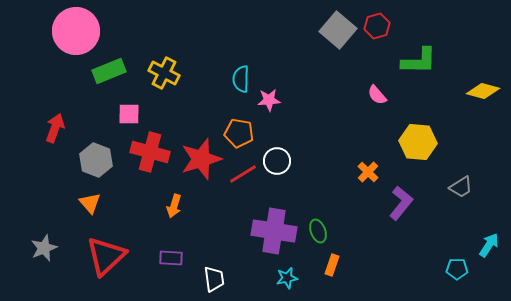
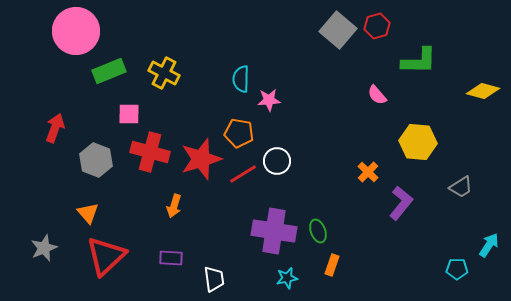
orange triangle: moved 2 px left, 10 px down
